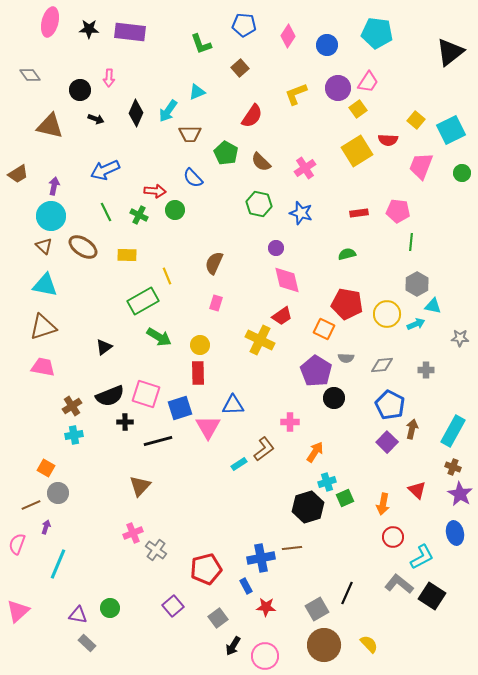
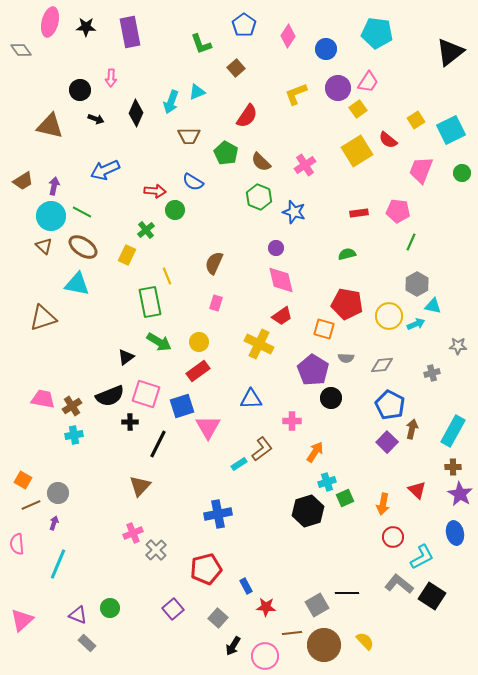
blue pentagon at (244, 25): rotated 30 degrees clockwise
black star at (89, 29): moved 3 px left, 2 px up
purple rectangle at (130, 32): rotated 72 degrees clockwise
blue circle at (327, 45): moved 1 px left, 4 px down
brown square at (240, 68): moved 4 px left
gray diamond at (30, 75): moved 9 px left, 25 px up
pink arrow at (109, 78): moved 2 px right
cyan arrow at (168, 111): moved 3 px right, 9 px up; rotated 15 degrees counterclockwise
red semicircle at (252, 116): moved 5 px left
yellow square at (416, 120): rotated 18 degrees clockwise
brown trapezoid at (190, 134): moved 1 px left, 2 px down
red semicircle at (388, 140): rotated 36 degrees clockwise
pink trapezoid at (421, 166): moved 4 px down
pink cross at (305, 168): moved 3 px up
brown trapezoid at (18, 174): moved 5 px right, 7 px down
blue semicircle at (193, 178): moved 4 px down; rotated 15 degrees counterclockwise
green hexagon at (259, 204): moved 7 px up; rotated 10 degrees clockwise
green line at (106, 212): moved 24 px left; rotated 36 degrees counterclockwise
blue star at (301, 213): moved 7 px left, 1 px up
green cross at (139, 215): moved 7 px right, 15 px down; rotated 24 degrees clockwise
green line at (411, 242): rotated 18 degrees clockwise
yellow rectangle at (127, 255): rotated 66 degrees counterclockwise
pink diamond at (287, 280): moved 6 px left
cyan triangle at (45, 285): moved 32 px right, 1 px up
green rectangle at (143, 301): moved 7 px right, 1 px down; rotated 72 degrees counterclockwise
yellow circle at (387, 314): moved 2 px right, 2 px down
brown triangle at (43, 327): moved 9 px up
orange square at (324, 329): rotated 10 degrees counterclockwise
green arrow at (159, 337): moved 5 px down
gray star at (460, 338): moved 2 px left, 8 px down
yellow cross at (260, 340): moved 1 px left, 4 px down
yellow circle at (200, 345): moved 1 px left, 3 px up
black triangle at (104, 347): moved 22 px right, 10 px down
pink trapezoid at (43, 367): moved 32 px down
gray cross at (426, 370): moved 6 px right, 3 px down; rotated 14 degrees counterclockwise
purple pentagon at (316, 371): moved 3 px left, 1 px up
red rectangle at (198, 373): moved 2 px up; rotated 55 degrees clockwise
black circle at (334, 398): moved 3 px left
blue triangle at (233, 405): moved 18 px right, 6 px up
blue square at (180, 408): moved 2 px right, 2 px up
black cross at (125, 422): moved 5 px right
pink cross at (290, 422): moved 2 px right, 1 px up
black line at (158, 441): moved 3 px down; rotated 48 degrees counterclockwise
brown L-shape at (264, 449): moved 2 px left
brown cross at (453, 467): rotated 21 degrees counterclockwise
orange square at (46, 468): moved 23 px left, 12 px down
black hexagon at (308, 507): moved 4 px down
purple arrow at (46, 527): moved 8 px right, 4 px up
pink semicircle at (17, 544): rotated 25 degrees counterclockwise
brown line at (292, 548): moved 85 px down
gray cross at (156, 550): rotated 10 degrees clockwise
blue cross at (261, 558): moved 43 px left, 44 px up
black line at (347, 593): rotated 65 degrees clockwise
purple square at (173, 606): moved 3 px down
gray square at (317, 609): moved 4 px up
pink triangle at (18, 611): moved 4 px right, 9 px down
purple triangle at (78, 615): rotated 12 degrees clockwise
gray square at (218, 618): rotated 12 degrees counterclockwise
yellow semicircle at (369, 644): moved 4 px left, 3 px up
